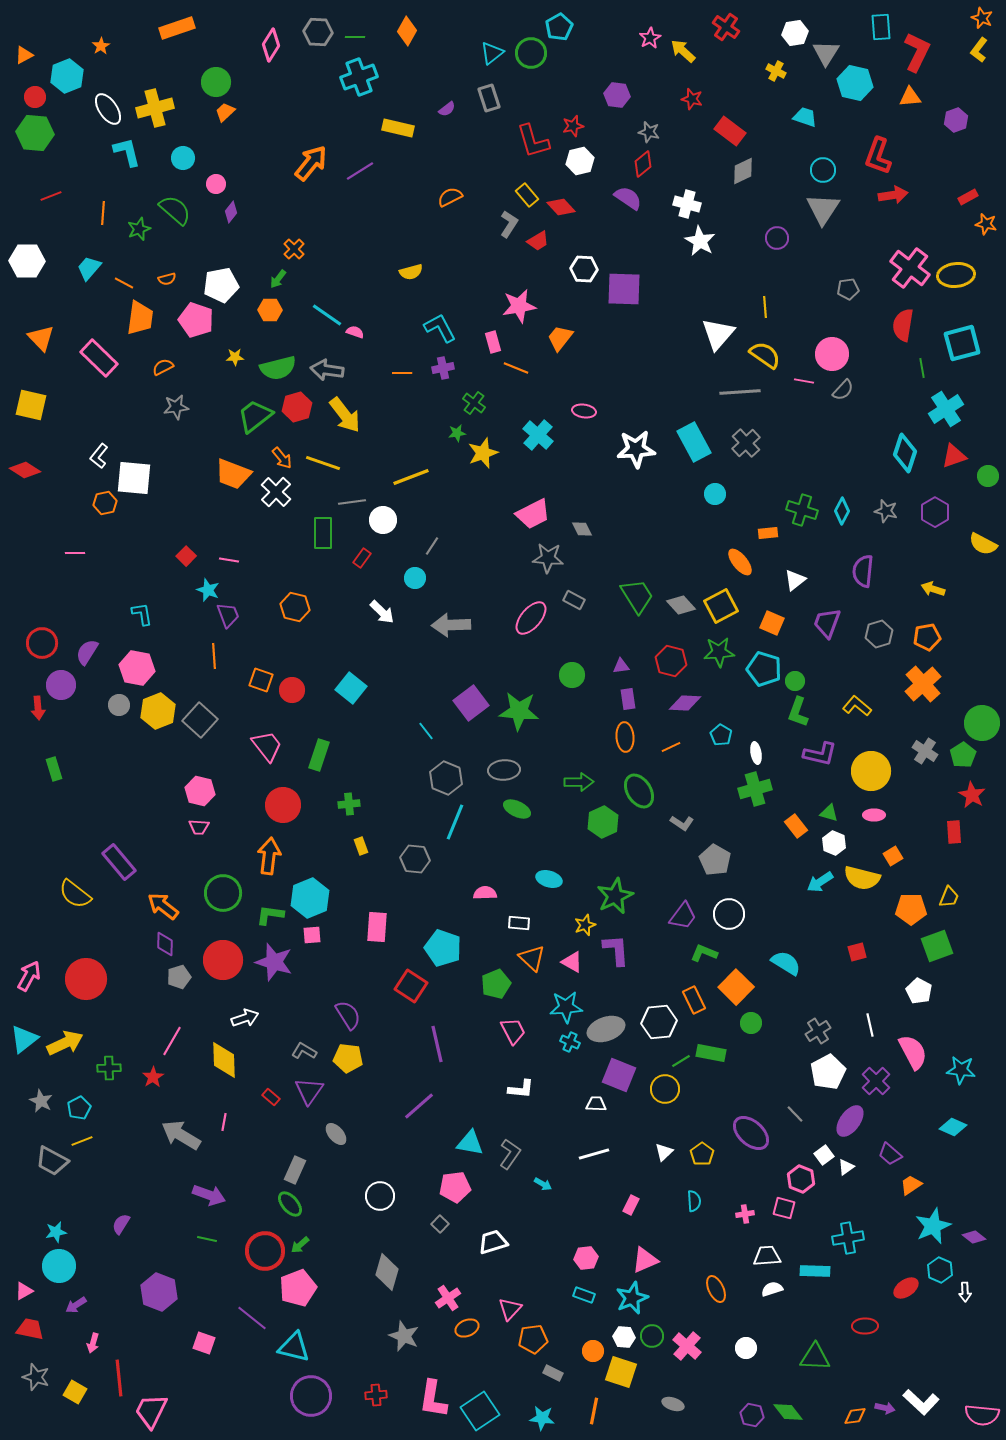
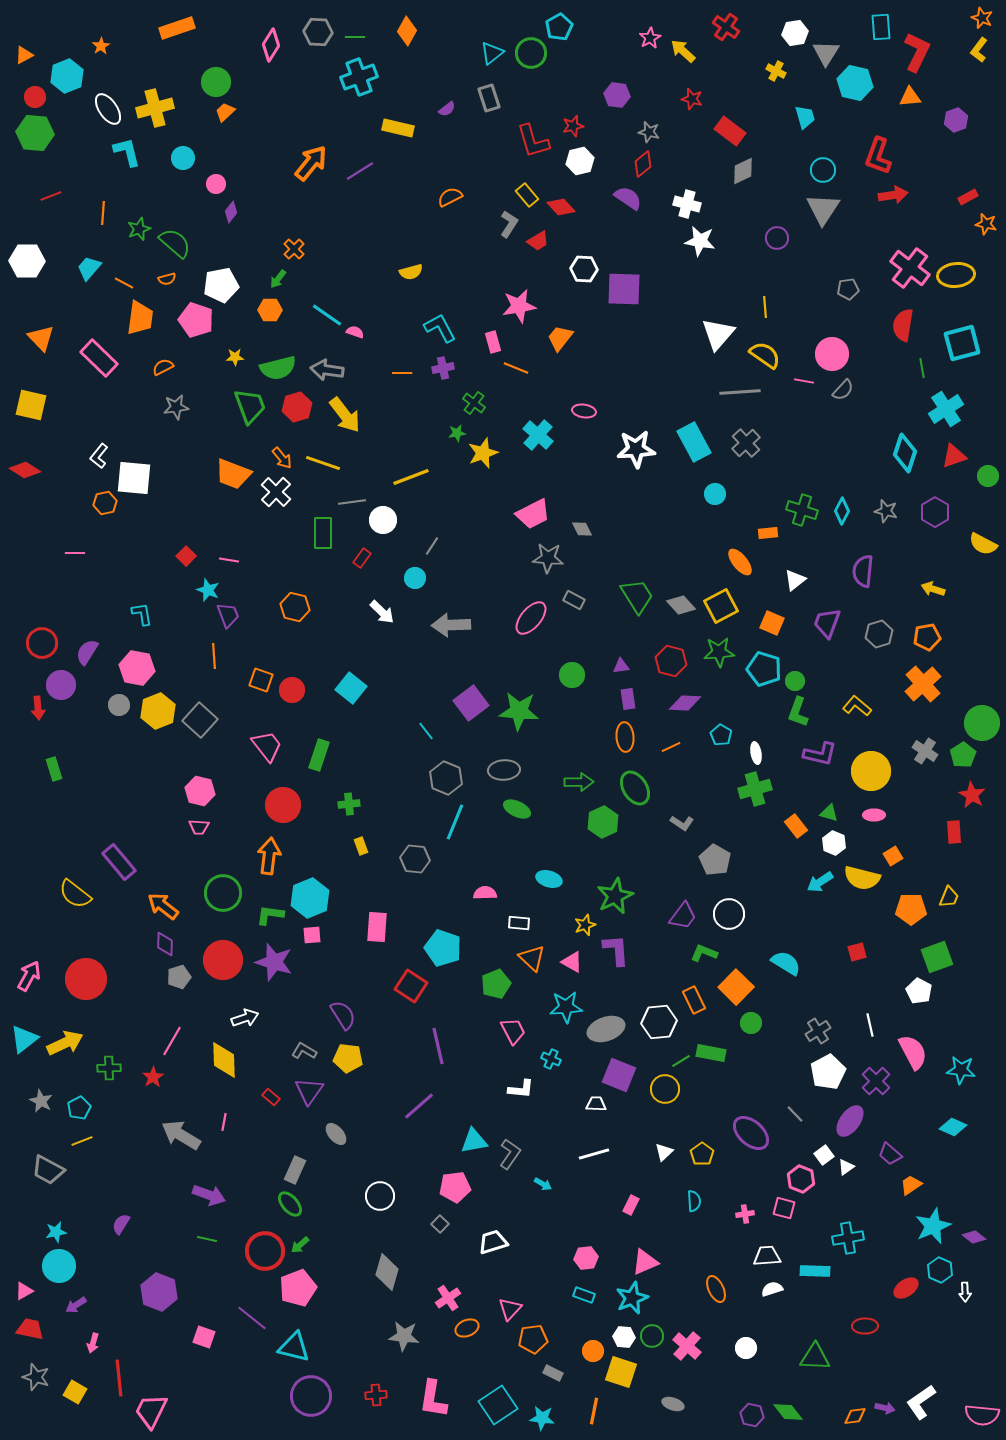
cyan trapezoid at (805, 117): rotated 55 degrees clockwise
green semicircle at (175, 210): moved 33 px down
white star at (700, 241): rotated 20 degrees counterclockwise
green trapezoid at (255, 416): moved 5 px left, 10 px up; rotated 108 degrees clockwise
green ellipse at (639, 791): moved 4 px left, 3 px up
green square at (937, 946): moved 11 px down
purple semicircle at (348, 1015): moved 5 px left
cyan cross at (570, 1042): moved 19 px left, 17 px down
purple line at (437, 1044): moved 1 px right, 2 px down
cyan triangle at (470, 1143): moved 4 px right, 2 px up; rotated 20 degrees counterclockwise
gray trapezoid at (52, 1161): moved 4 px left, 9 px down
pink triangle at (645, 1260): moved 2 px down
gray star at (404, 1336): rotated 16 degrees counterclockwise
pink square at (204, 1343): moved 6 px up
white L-shape at (921, 1402): rotated 102 degrees clockwise
cyan square at (480, 1411): moved 18 px right, 6 px up
